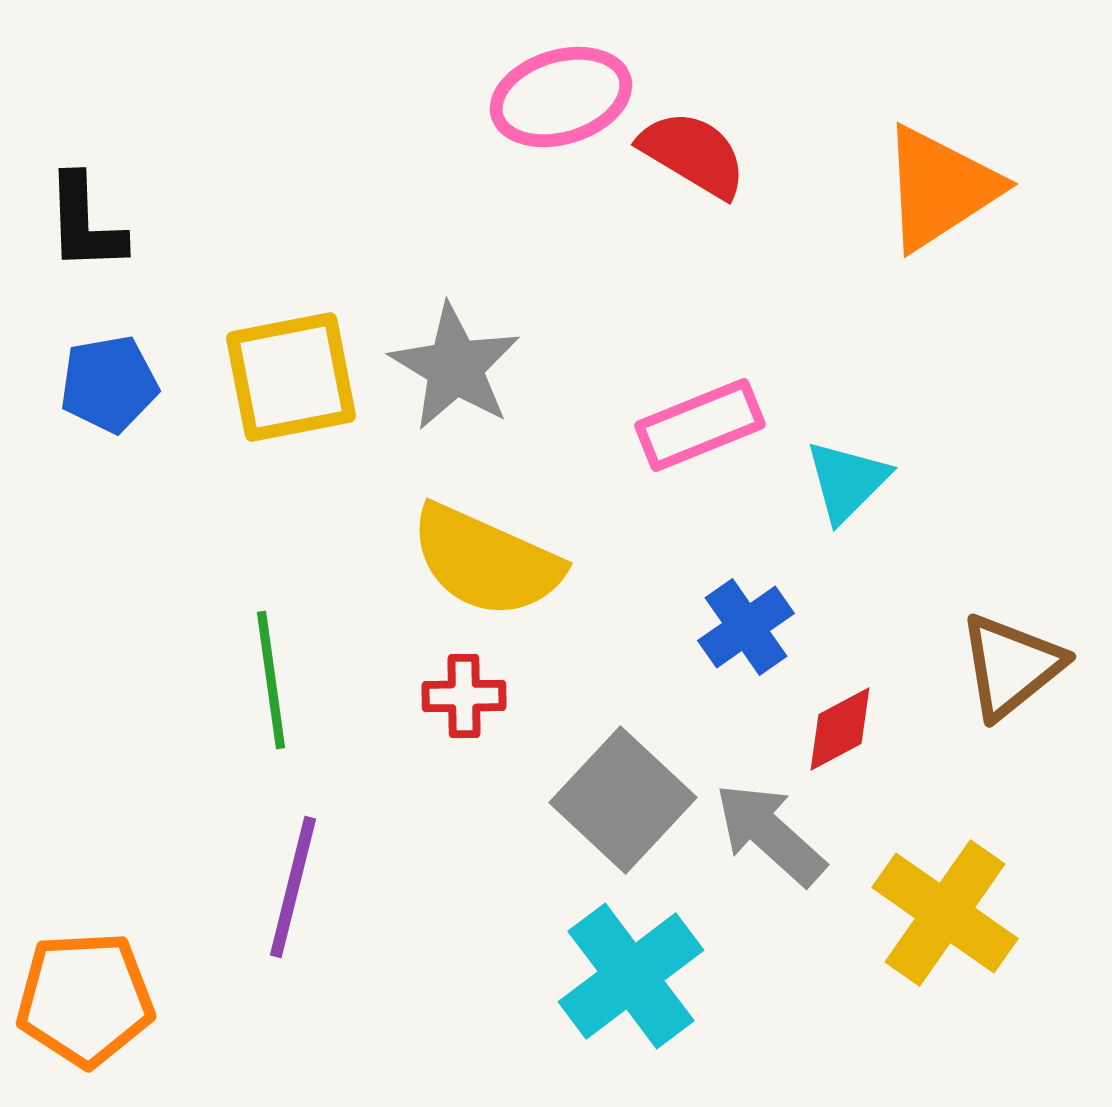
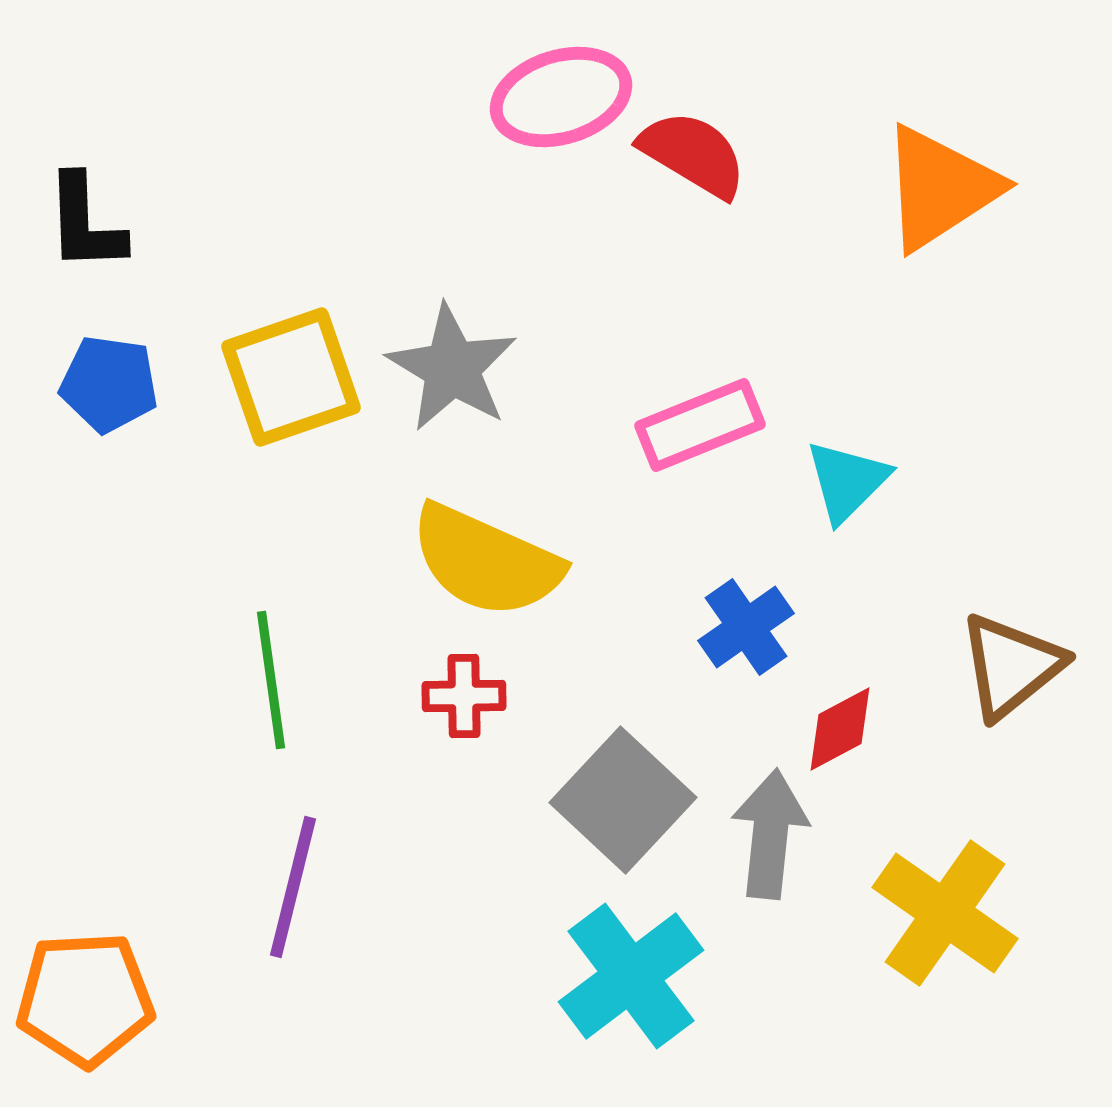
gray star: moved 3 px left, 1 px down
yellow square: rotated 8 degrees counterclockwise
blue pentagon: rotated 18 degrees clockwise
gray arrow: rotated 54 degrees clockwise
